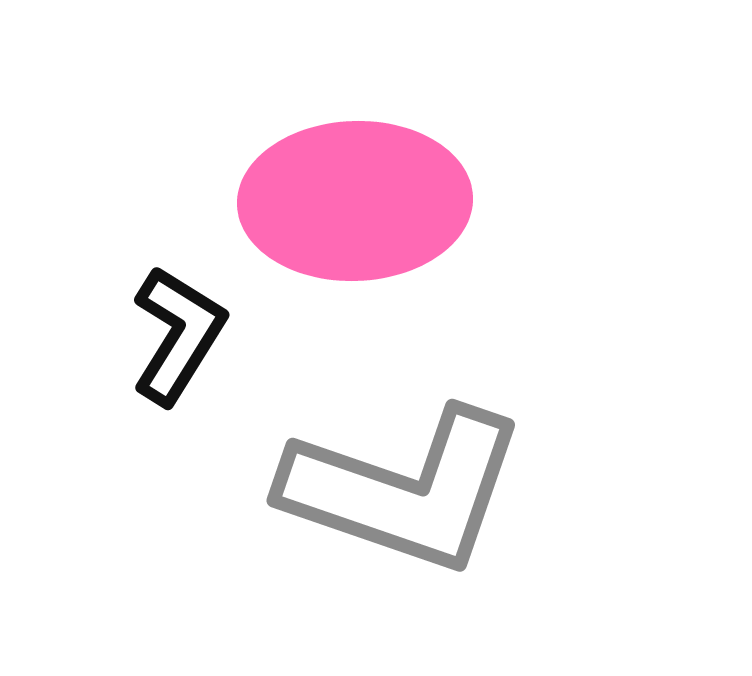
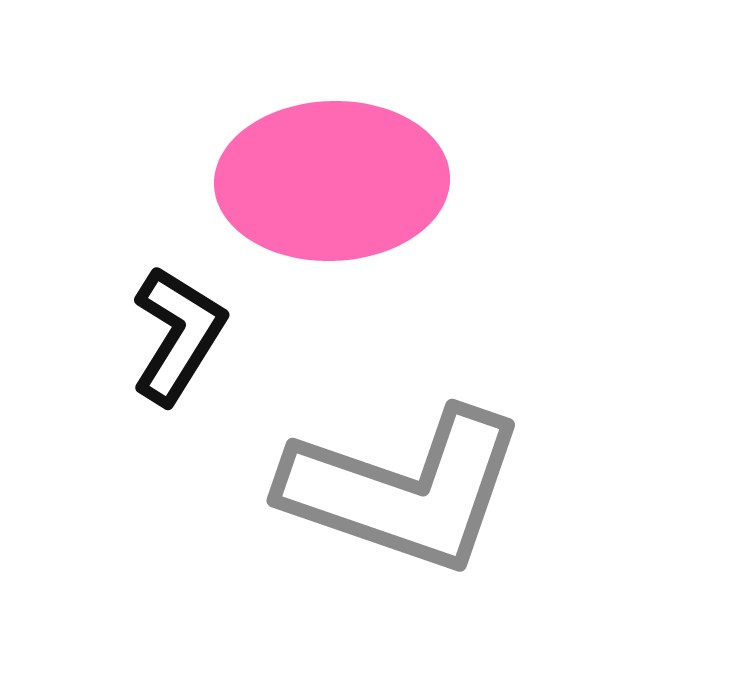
pink ellipse: moved 23 px left, 20 px up
